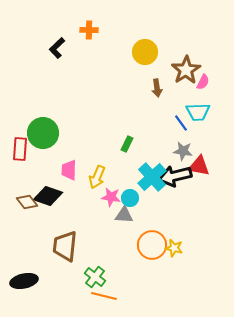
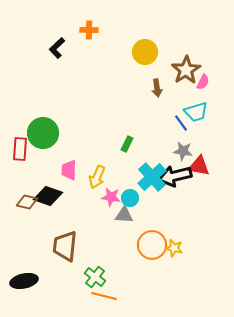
cyan trapezoid: moved 2 px left; rotated 15 degrees counterclockwise
brown diamond: rotated 40 degrees counterclockwise
